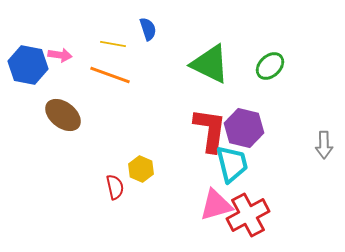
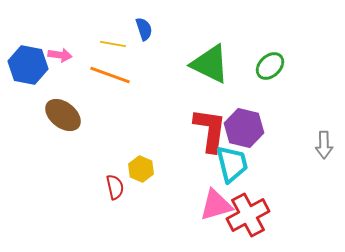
blue semicircle: moved 4 px left
